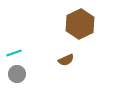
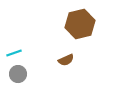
brown hexagon: rotated 12 degrees clockwise
gray circle: moved 1 px right
